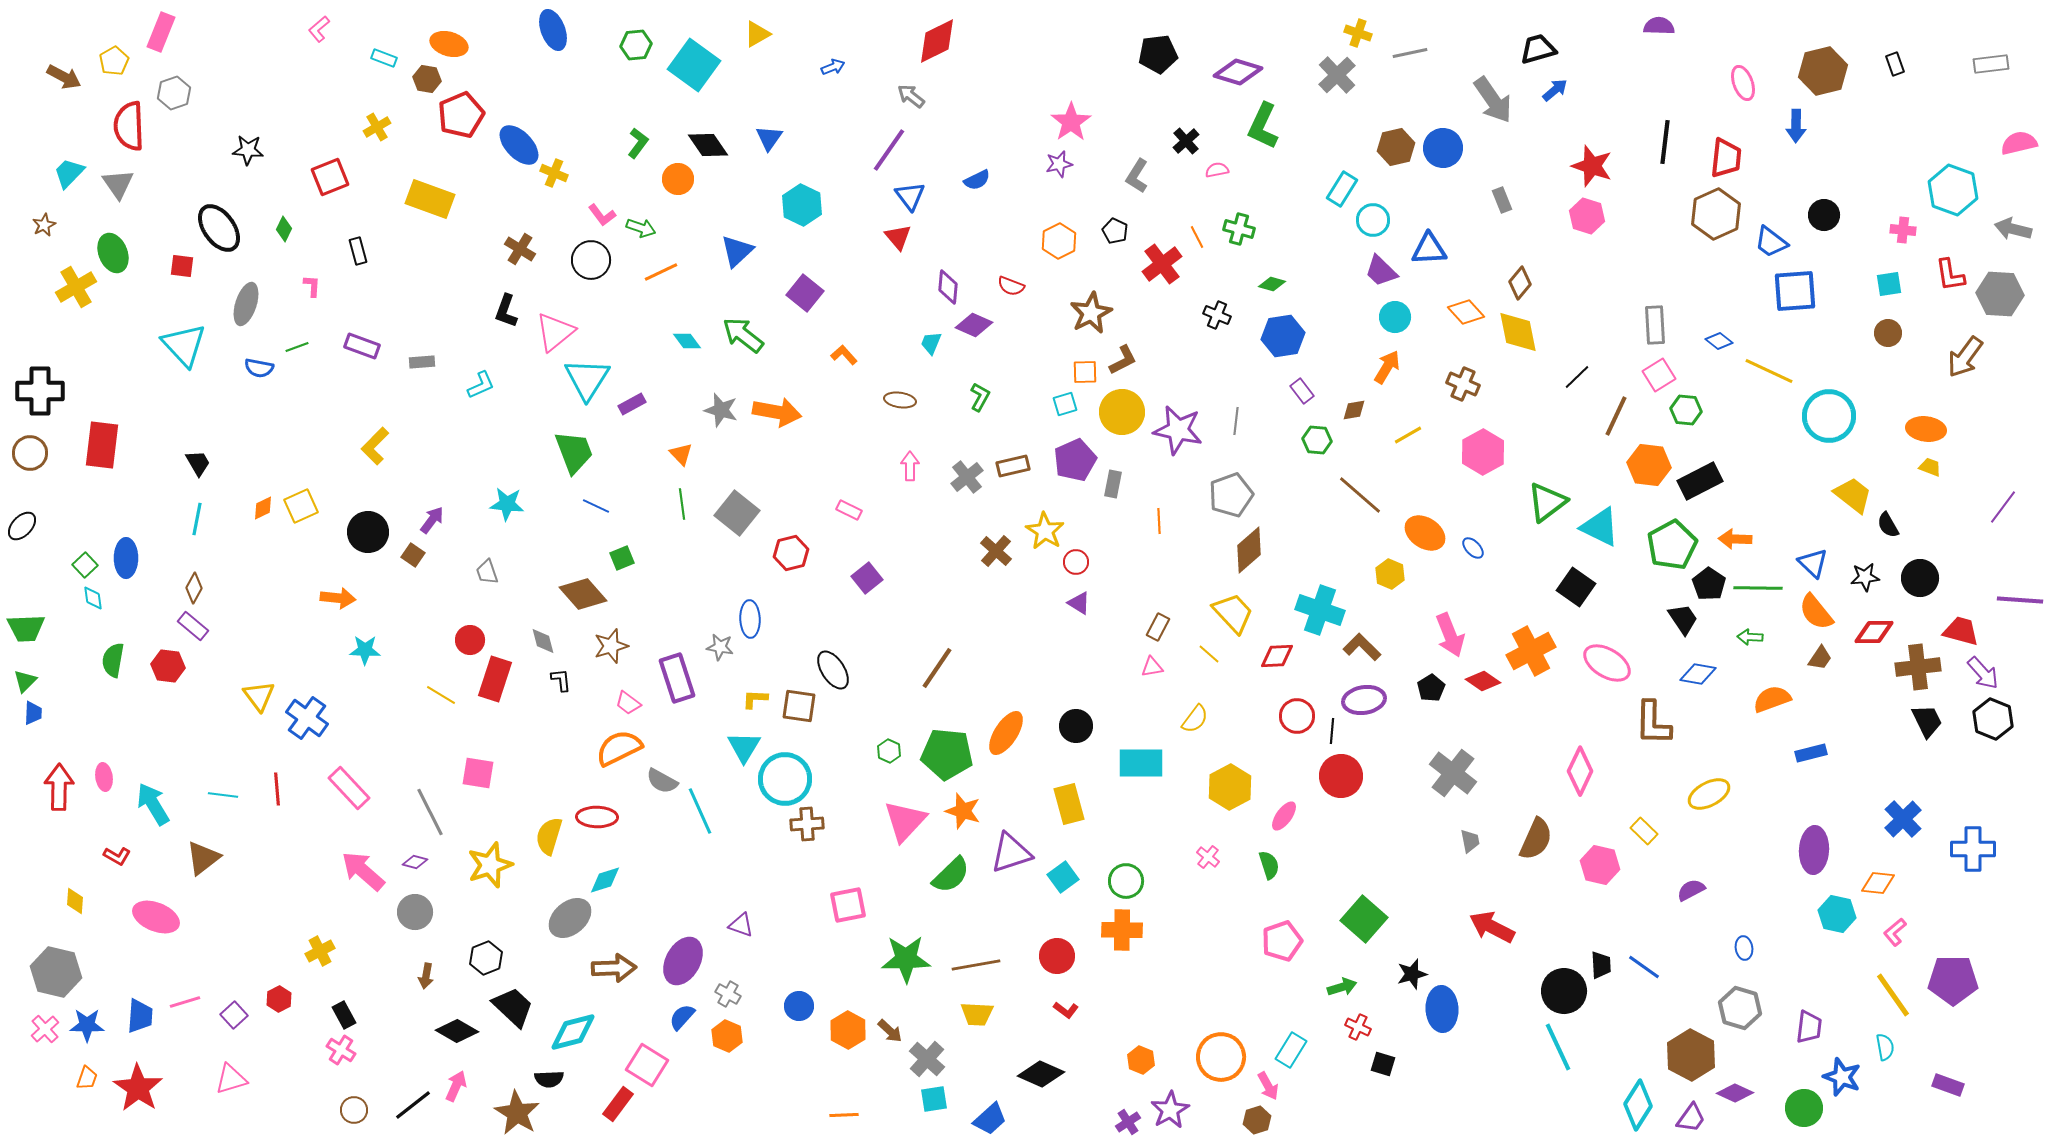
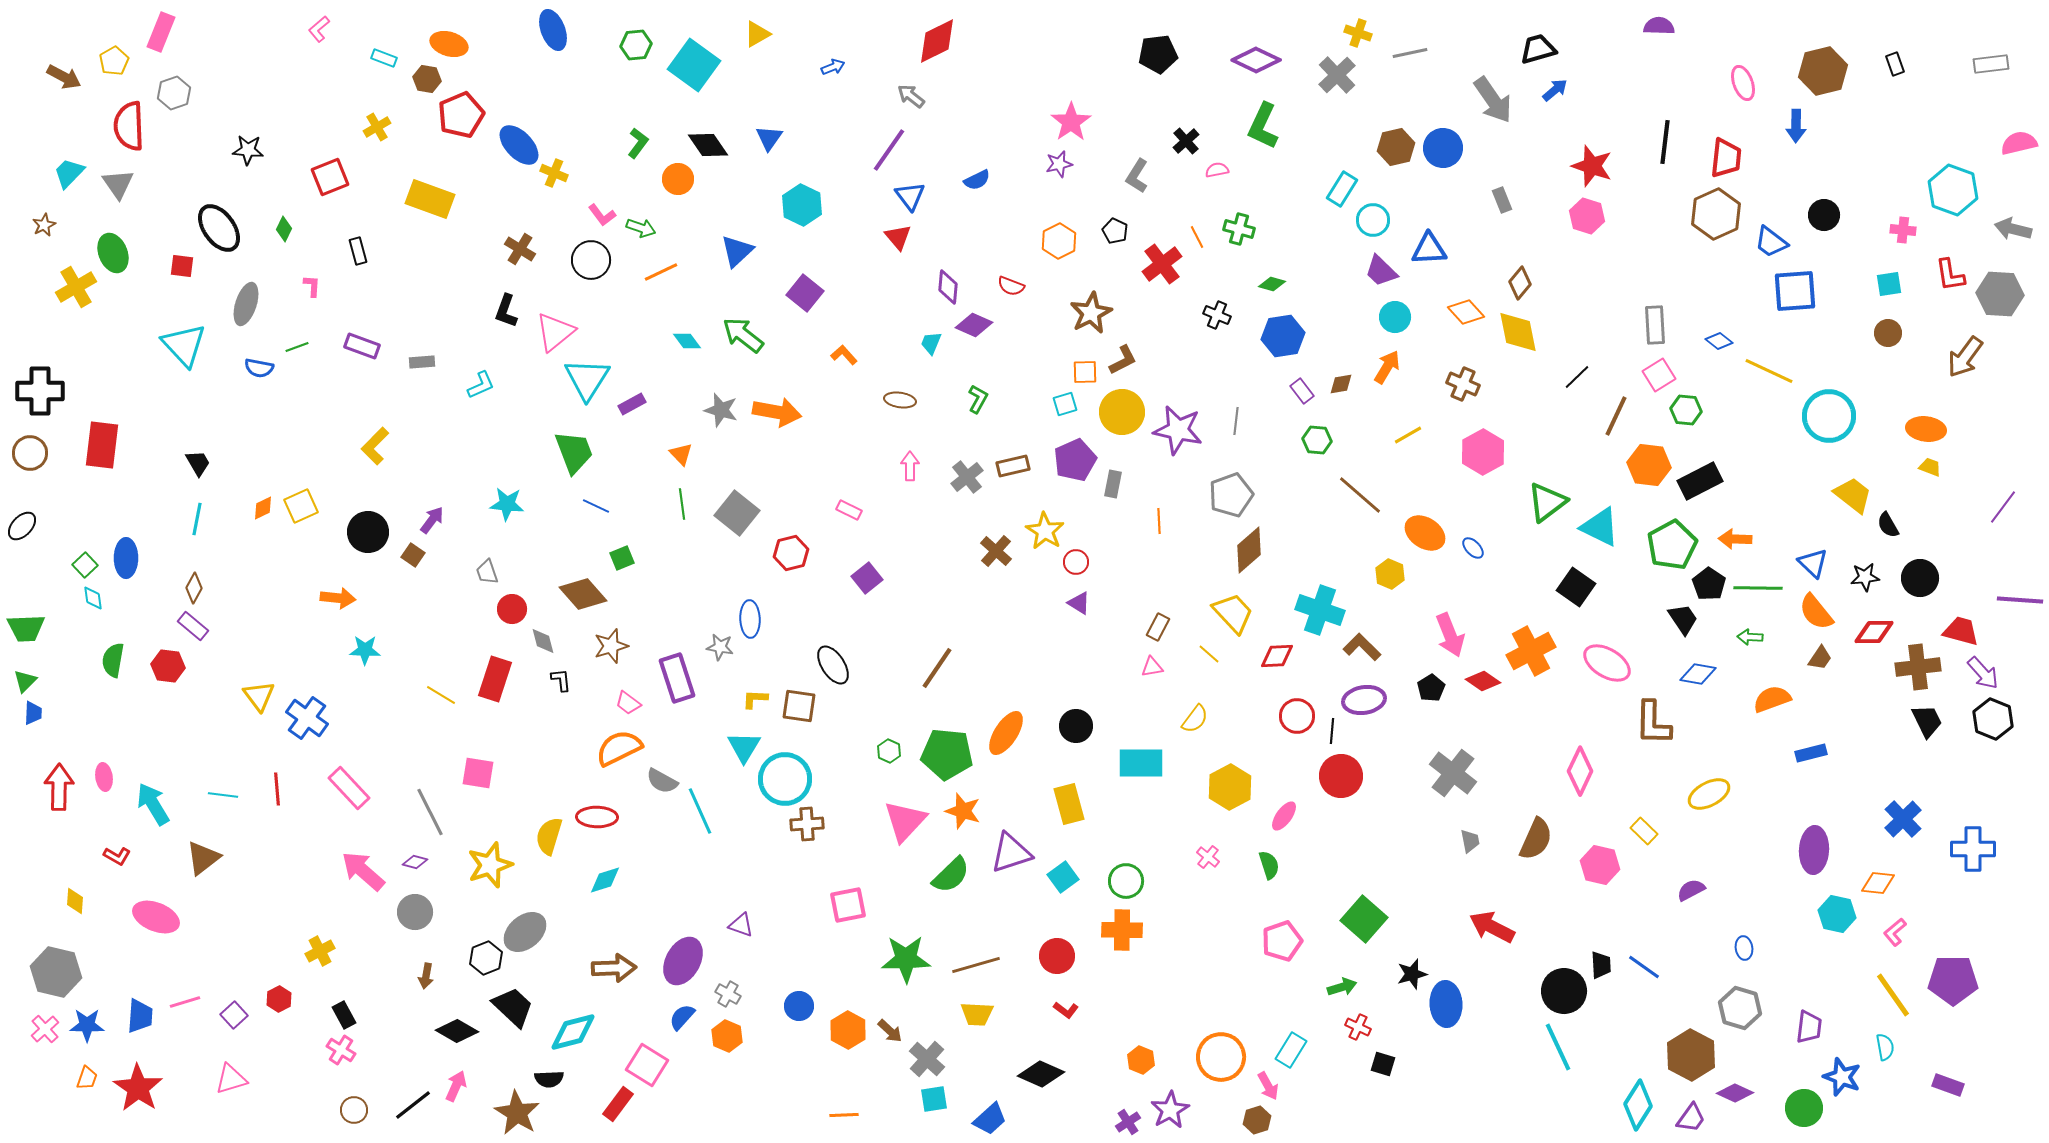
purple diamond at (1238, 72): moved 18 px right, 12 px up; rotated 9 degrees clockwise
green L-shape at (980, 397): moved 2 px left, 2 px down
brown diamond at (1354, 410): moved 13 px left, 26 px up
red circle at (470, 640): moved 42 px right, 31 px up
black ellipse at (833, 670): moved 5 px up
gray ellipse at (570, 918): moved 45 px left, 14 px down
brown line at (976, 965): rotated 6 degrees counterclockwise
blue ellipse at (1442, 1009): moved 4 px right, 5 px up
